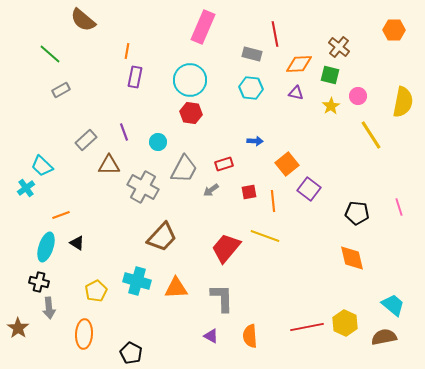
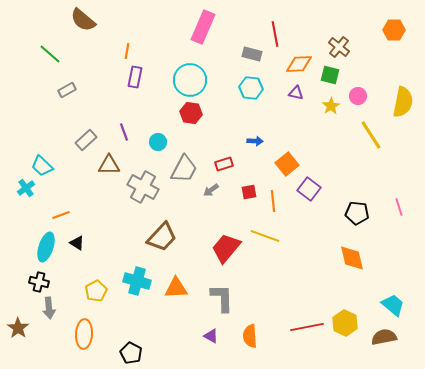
gray rectangle at (61, 90): moved 6 px right
